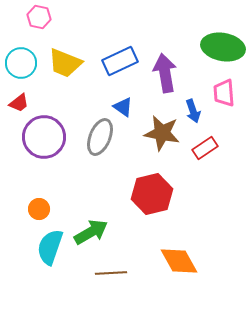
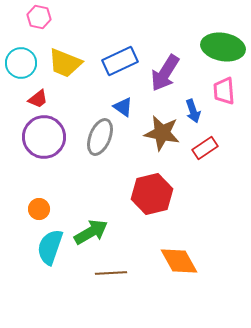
purple arrow: rotated 138 degrees counterclockwise
pink trapezoid: moved 2 px up
red trapezoid: moved 19 px right, 4 px up
